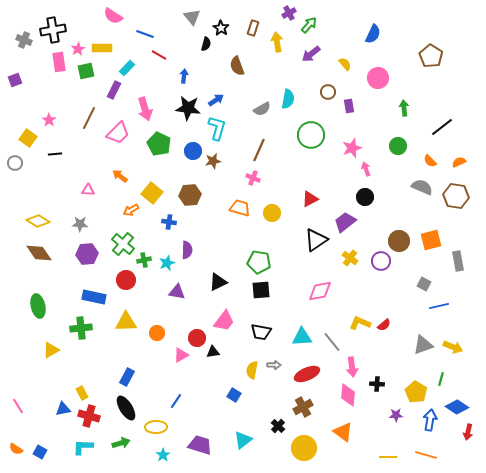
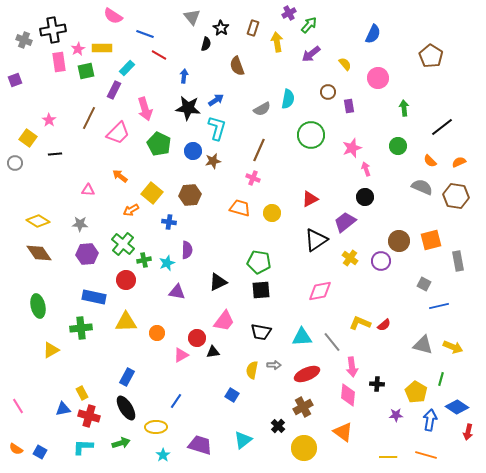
gray triangle at (423, 345): rotated 35 degrees clockwise
blue square at (234, 395): moved 2 px left
